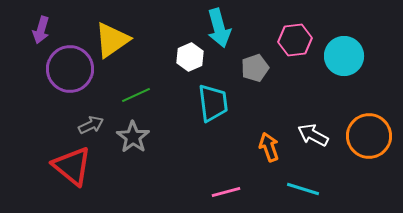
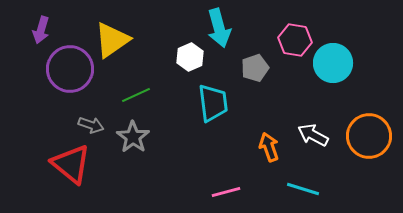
pink hexagon: rotated 16 degrees clockwise
cyan circle: moved 11 px left, 7 px down
gray arrow: rotated 45 degrees clockwise
red triangle: moved 1 px left, 2 px up
